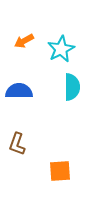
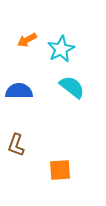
orange arrow: moved 3 px right, 1 px up
cyan semicircle: rotated 52 degrees counterclockwise
brown L-shape: moved 1 px left, 1 px down
orange square: moved 1 px up
